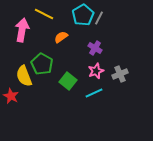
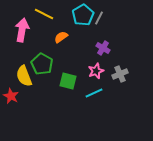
purple cross: moved 8 px right
green square: rotated 24 degrees counterclockwise
